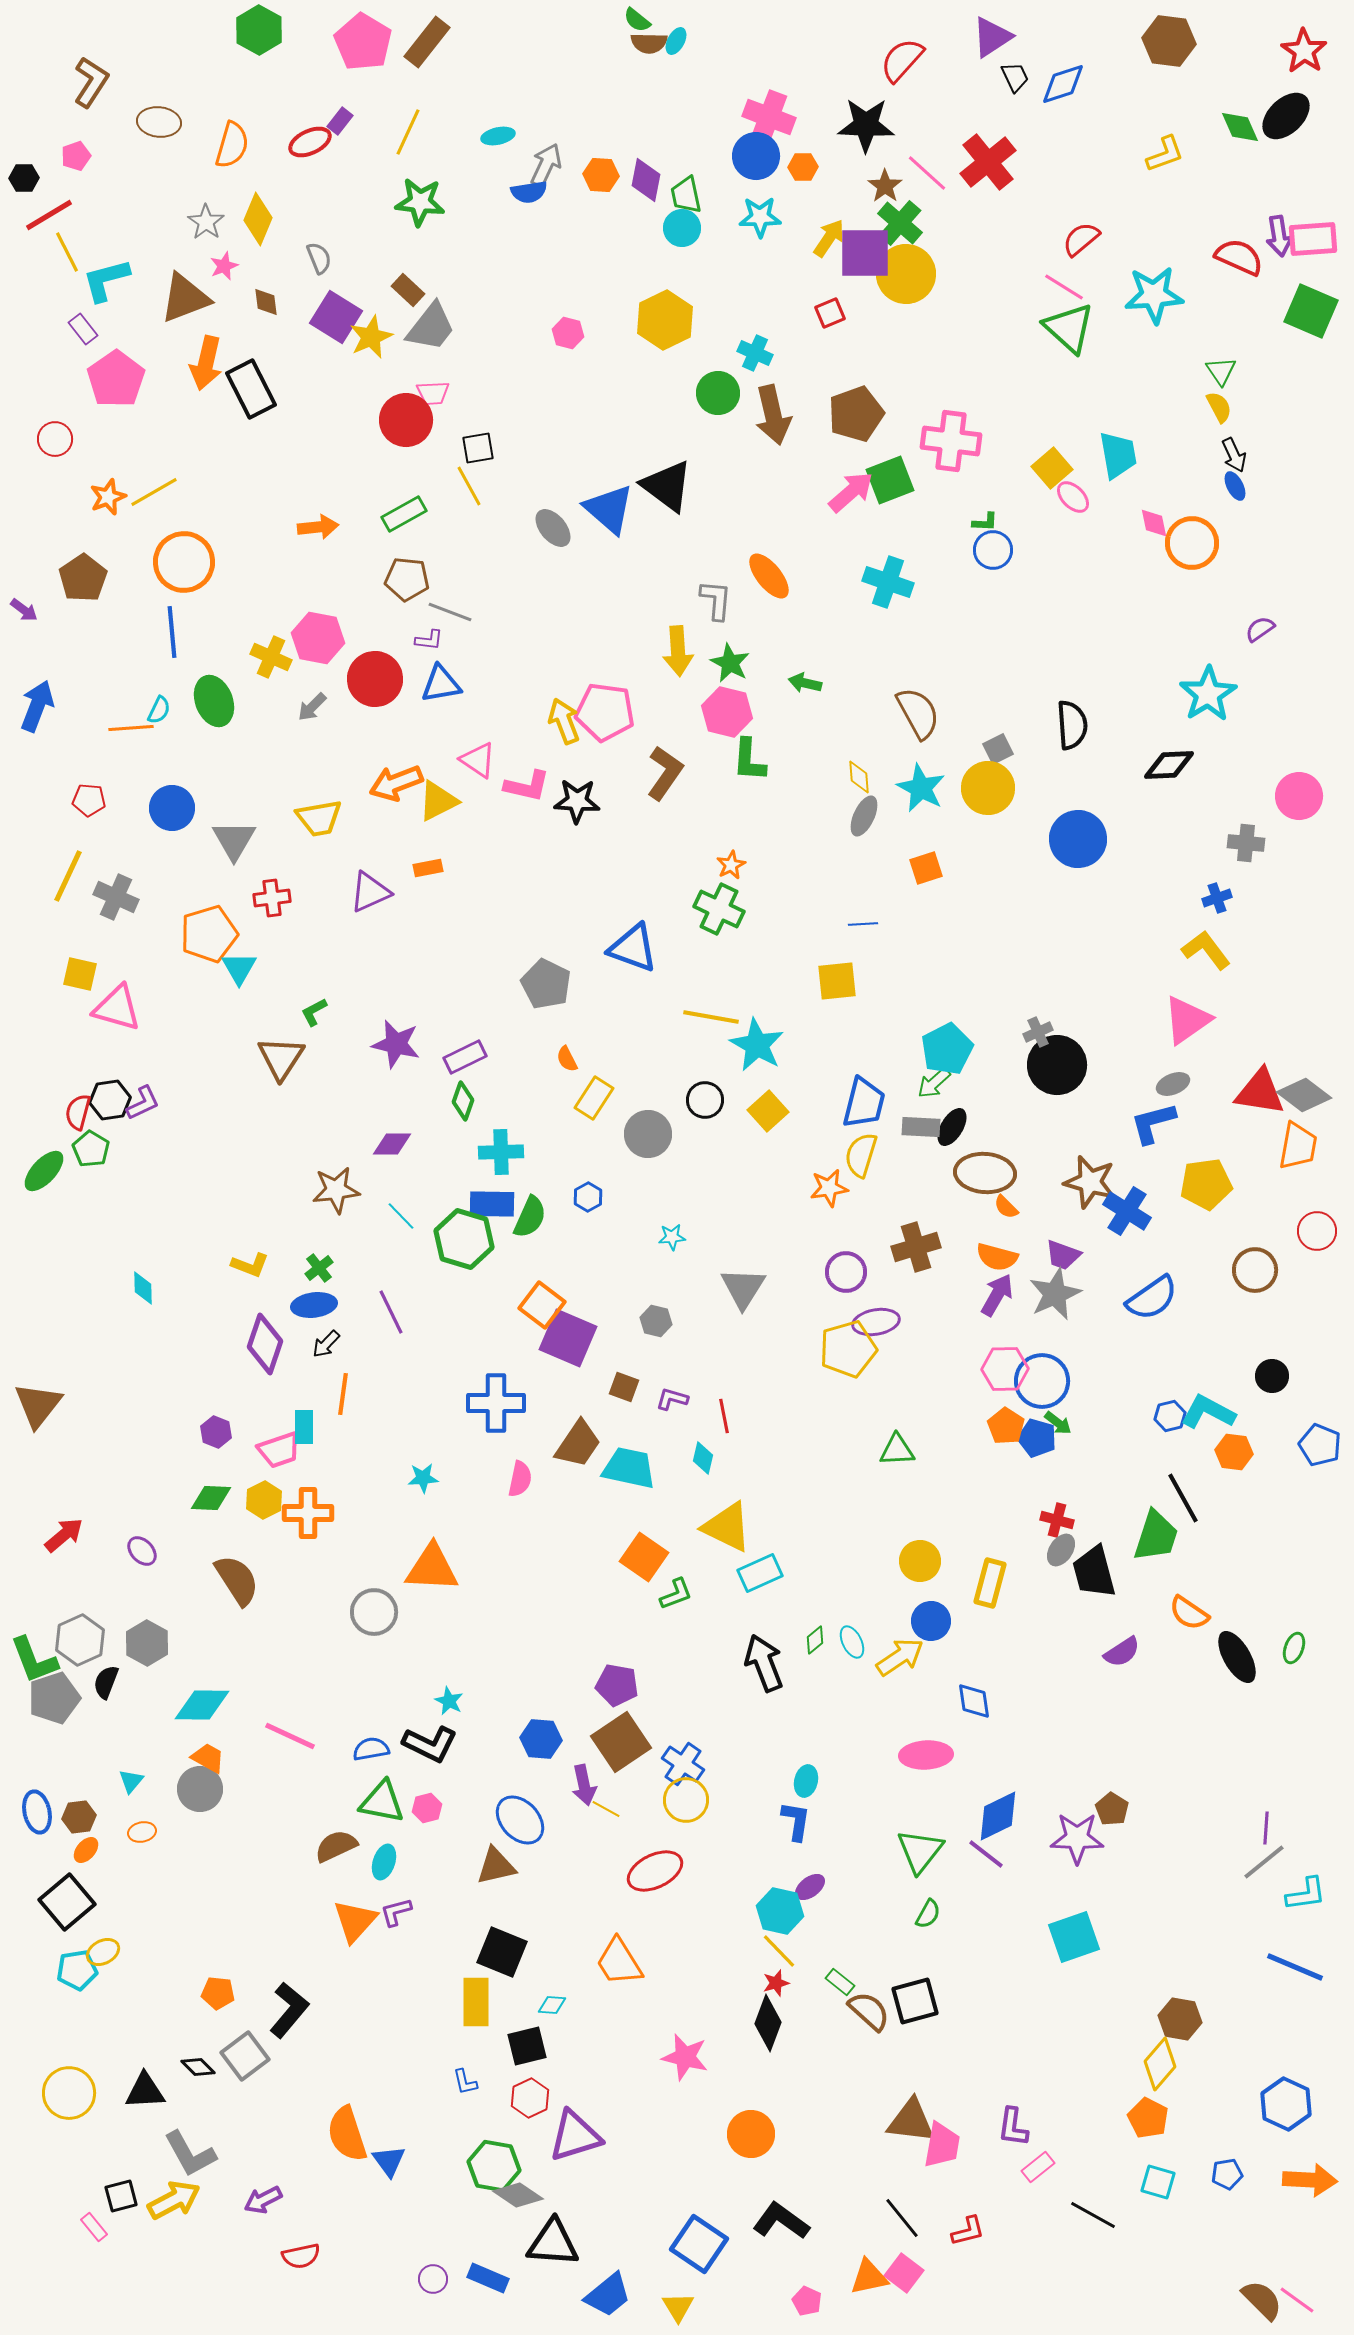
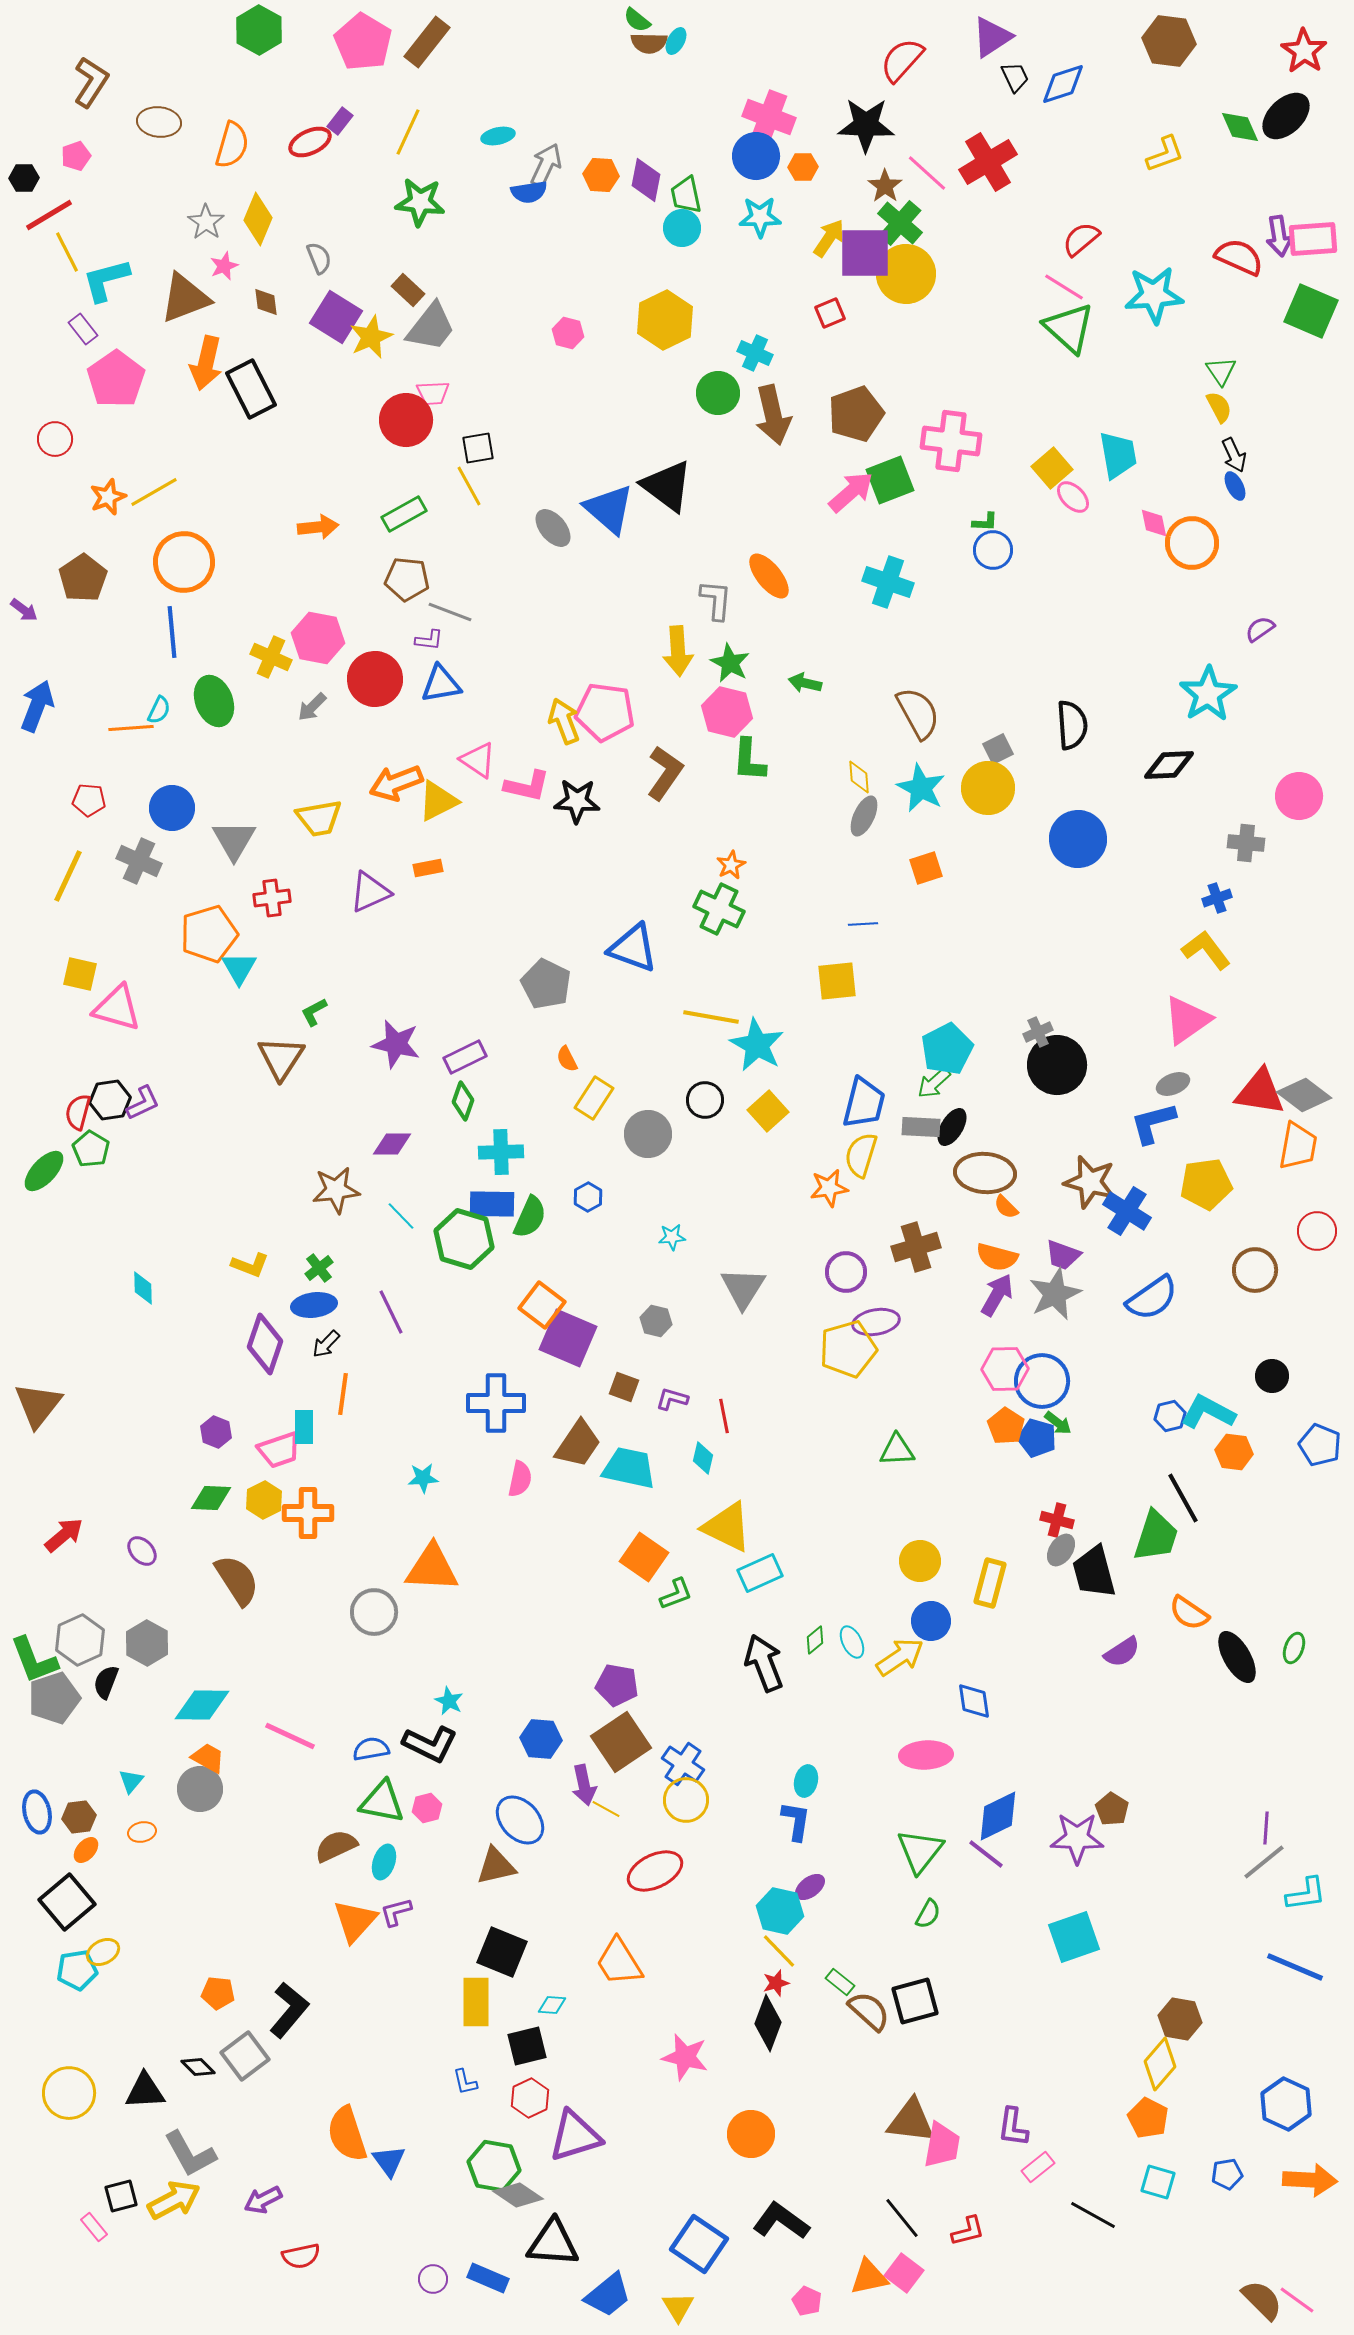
red cross at (988, 162): rotated 8 degrees clockwise
gray cross at (116, 897): moved 23 px right, 36 px up
